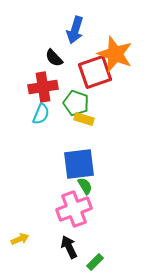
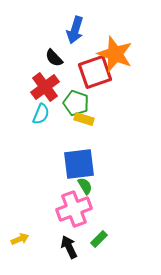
red cross: moved 2 px right; rotated 28 degrees counterclockwise
green rectangle: moved 4 px right, 23 px up
